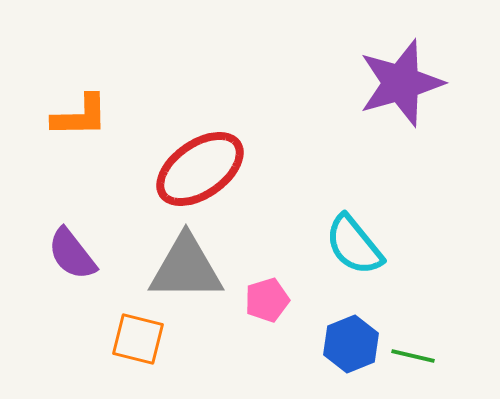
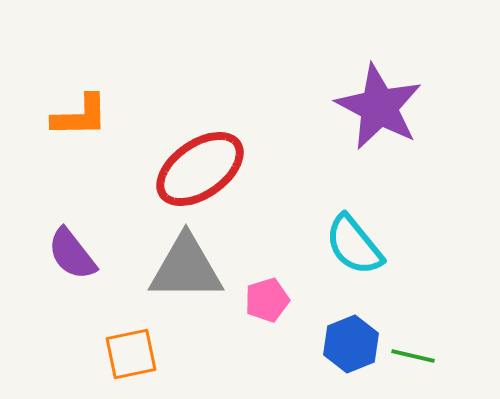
purple star: moved 22 px left, 24 px down; rotated 28 degrees counterclockwise
orange square: moved 7 px left, 15 px down; rotated 26 degrees counterclockwise
